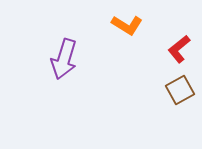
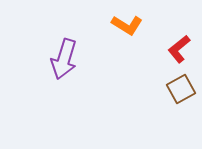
brown square: moved 1 px right, 1 px up
